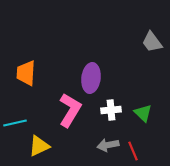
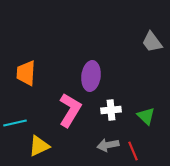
purple ellipse: moved 2 px up
green triangle: moved 3 px right, 3 px down
